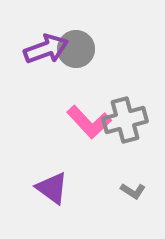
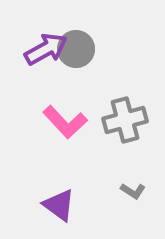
purple arrow: rotated 9 degrees counterclockwise
pink L-shape: moved 24 px left
purple triangle: moved 7 px right, 17 px down
